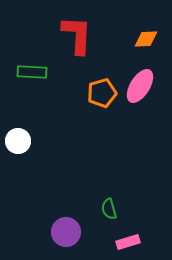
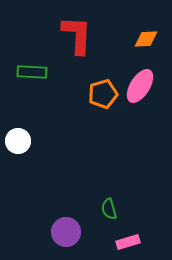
orange pentagon: moved 1 px right, 1 px down
